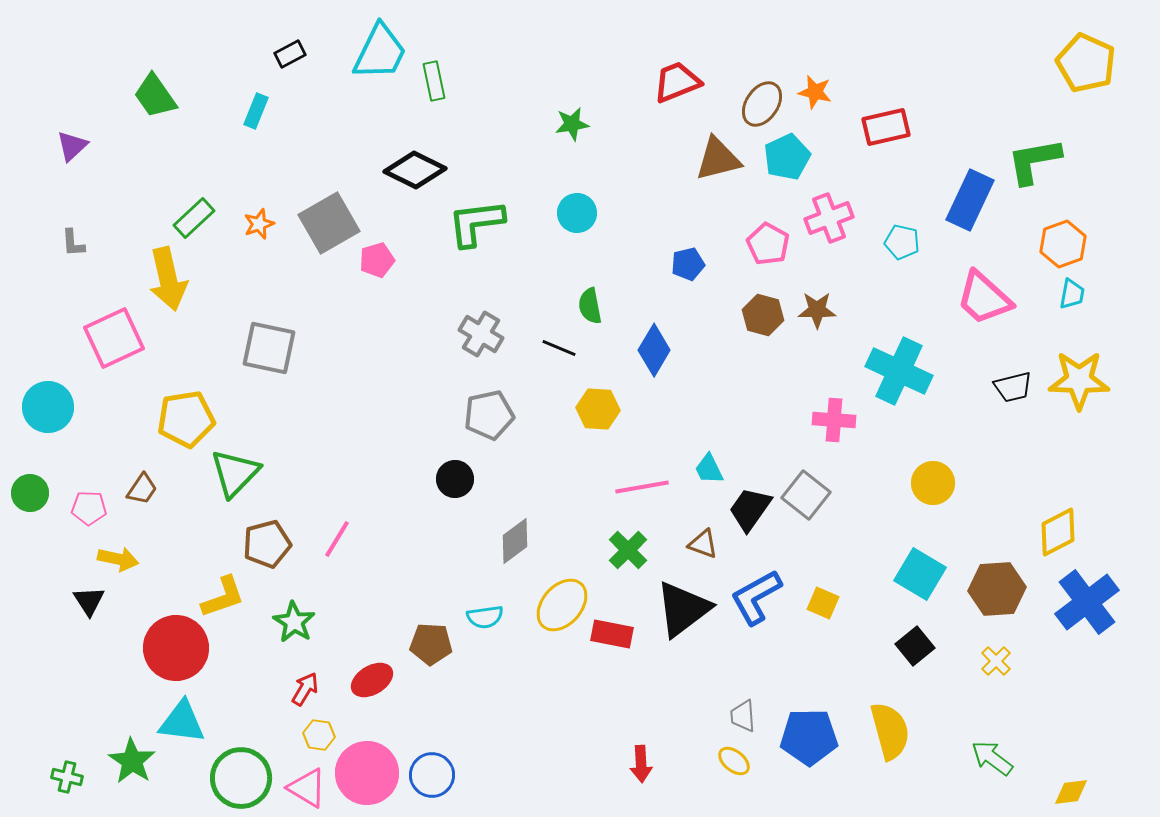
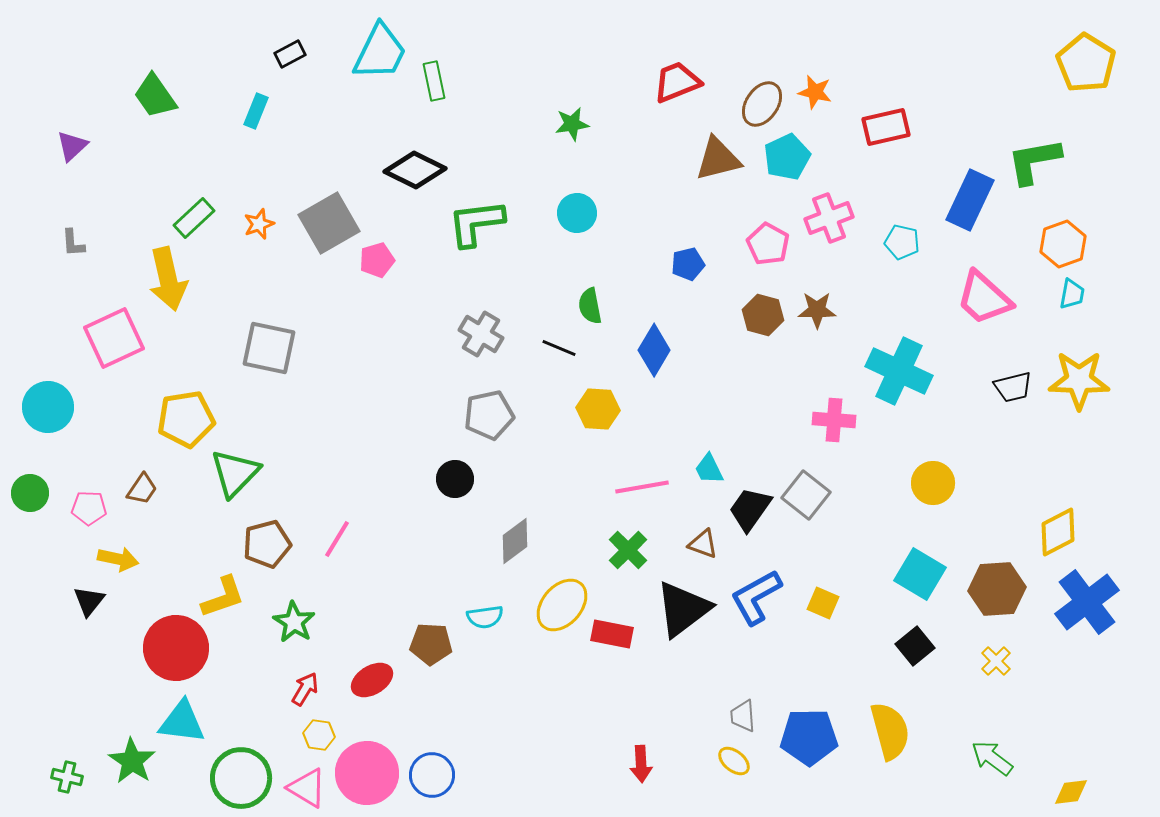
yellow pentagon at (1086, 63): rotated 8 degrees clockwise
black triangle at (89, 601): rotated 12 degrees clockwise
